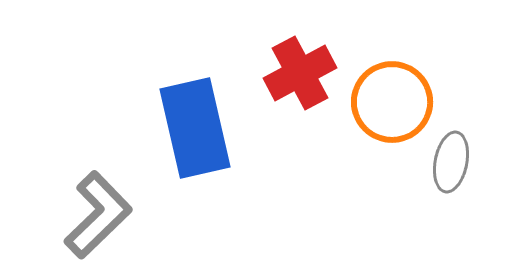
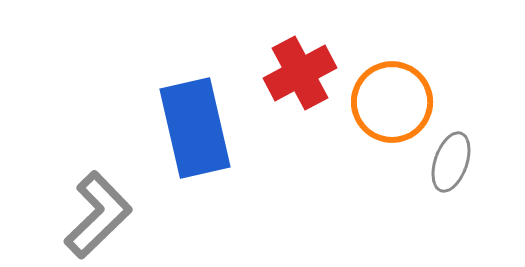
gray ellipse: rotated 8 degrees clockwise
